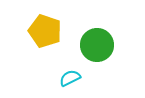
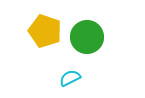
green circle: moved 10 px left, 8 px up
